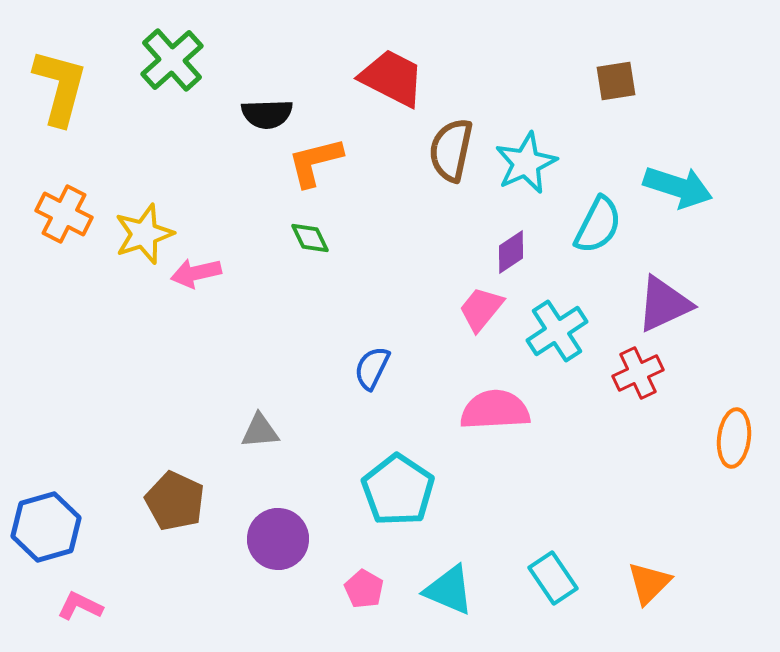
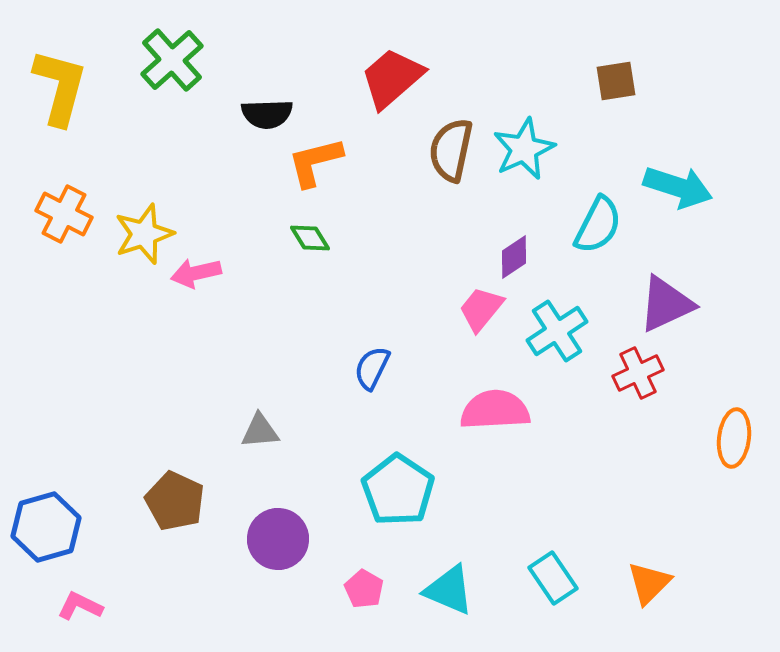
red trapezoid: rotated 68 degrees counterclockwise
cyan star: moved 2 px left, 14 px up
green diamond: rotated 6 degrees counterclockwise
purple diamond: moved 3 px right, 5 px down
purple triangle: moved 2 px right
